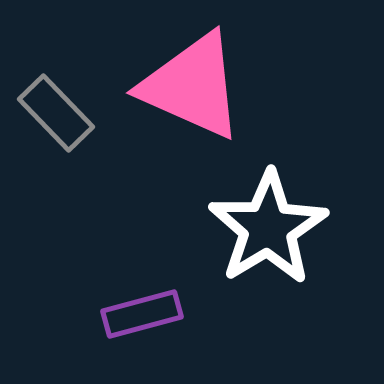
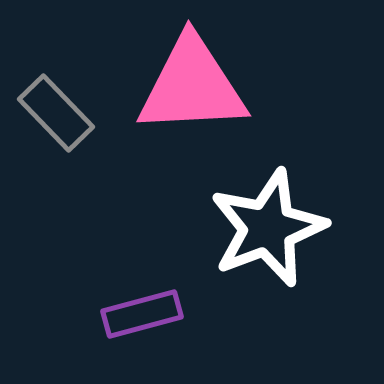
pink triangle: rotated 27 degrees counterclockwise
white star: rotated 10 degrees clockwise
